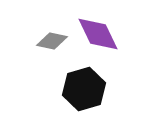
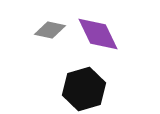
gray diamond: moved 2 px left, 11 px up
